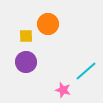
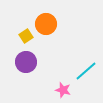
orange circle: moved 2 px left
yellow square: rotated 32 degrees counterclockwise
